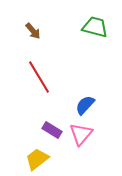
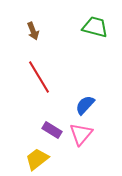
brown arrow: rotated 18 degrees clockwise
